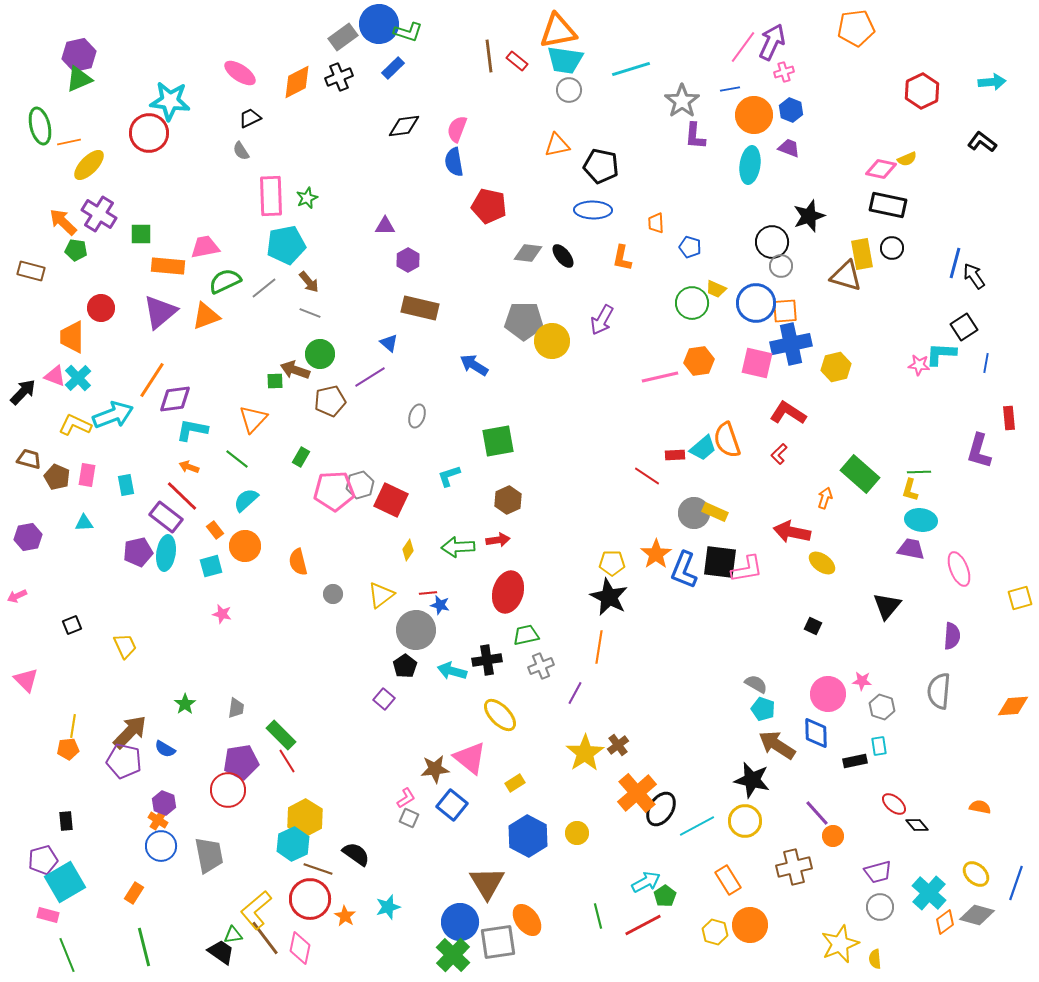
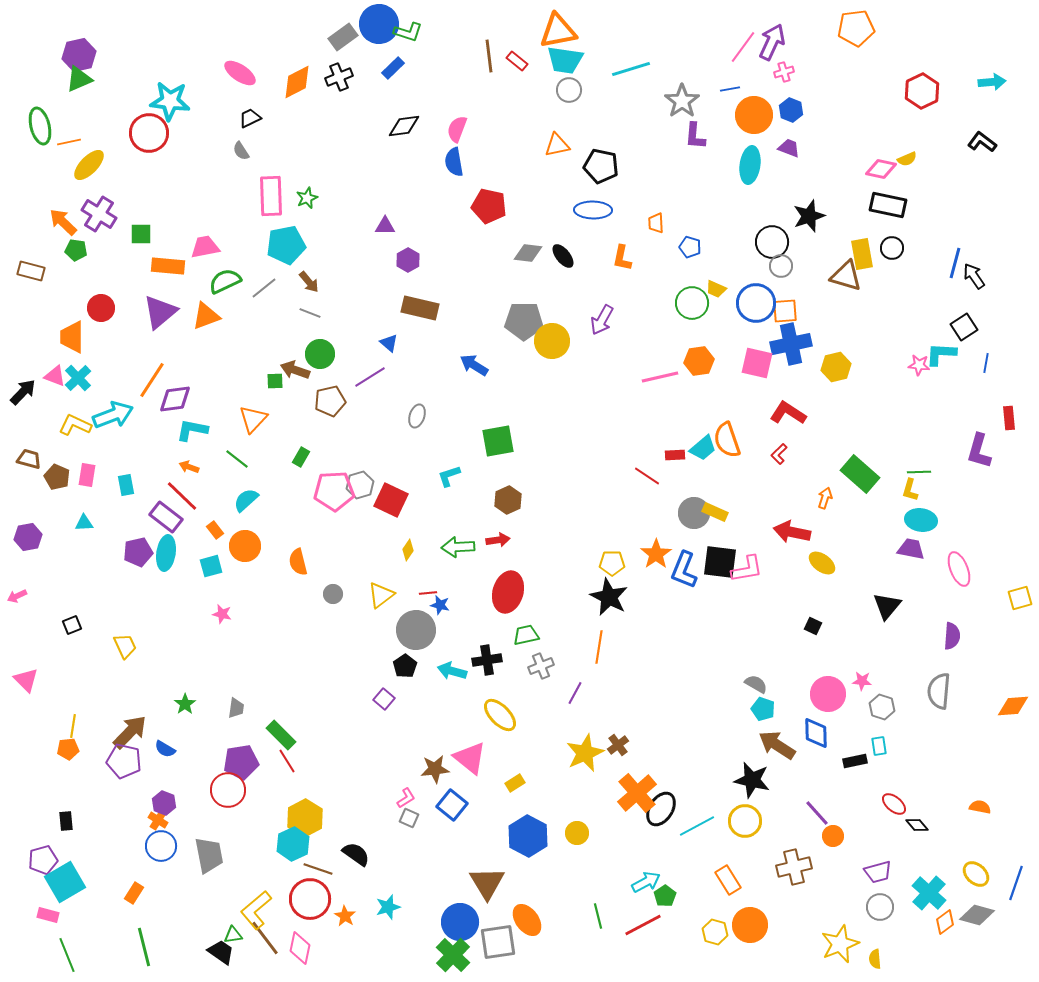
yellow star at (585, 753): rotated 9 degrees clockwise
